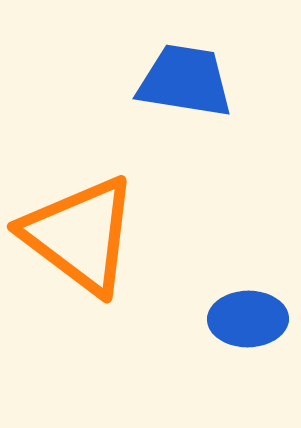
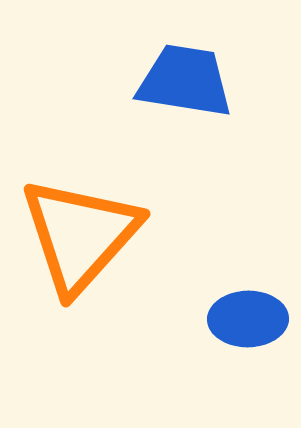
orange triangle: rotated 35 degrees clockwise
